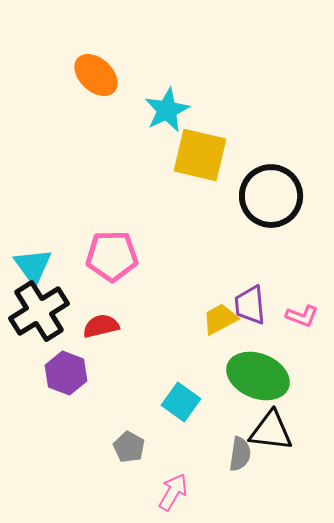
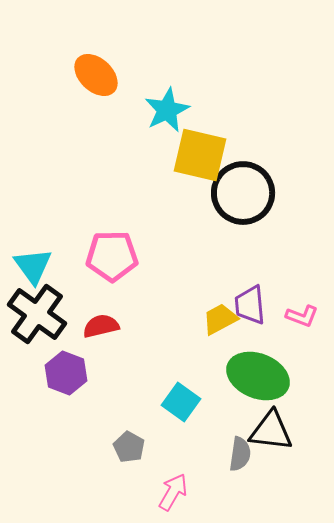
black circle: moved 28 px left, 3 px up
black cross: moved 2 px left, 3 px down; rotated 22 degrees counterclockwise
